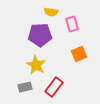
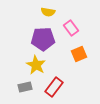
yellow semicircle: moved 3 px left
pink rectangle: moved 1 px left, 4 px down; rotated 21 degrees counterclockwise
purple pentagon: moved 3 px right, 4 px down
